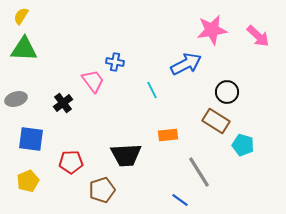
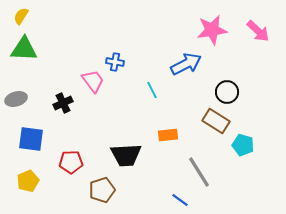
pink arrow: moved 5 px up
black cross: rotated 12 degrees clockwise
